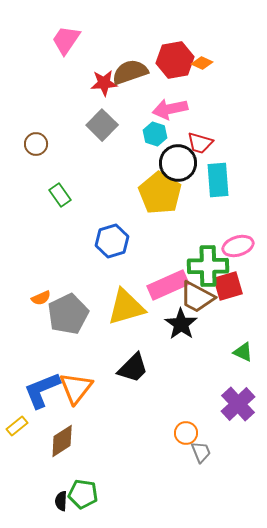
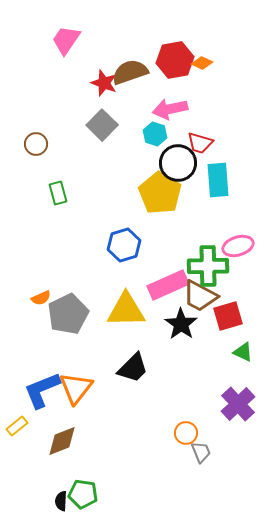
red star: rotated 24 degrees clockwise
green rectangle: moved 2 px left, 2 px up; rotated 20 degrees clockwise
blue hexagon: moved 12 px right, 4 px down
red square: moved 30 px down
brown trapezoid: moved 3 px right, 1 px up
yellow triangle: moved 3 px down; rotated 15 degrees clockwise
brown diamond: rotated 12 degrees clockwise
